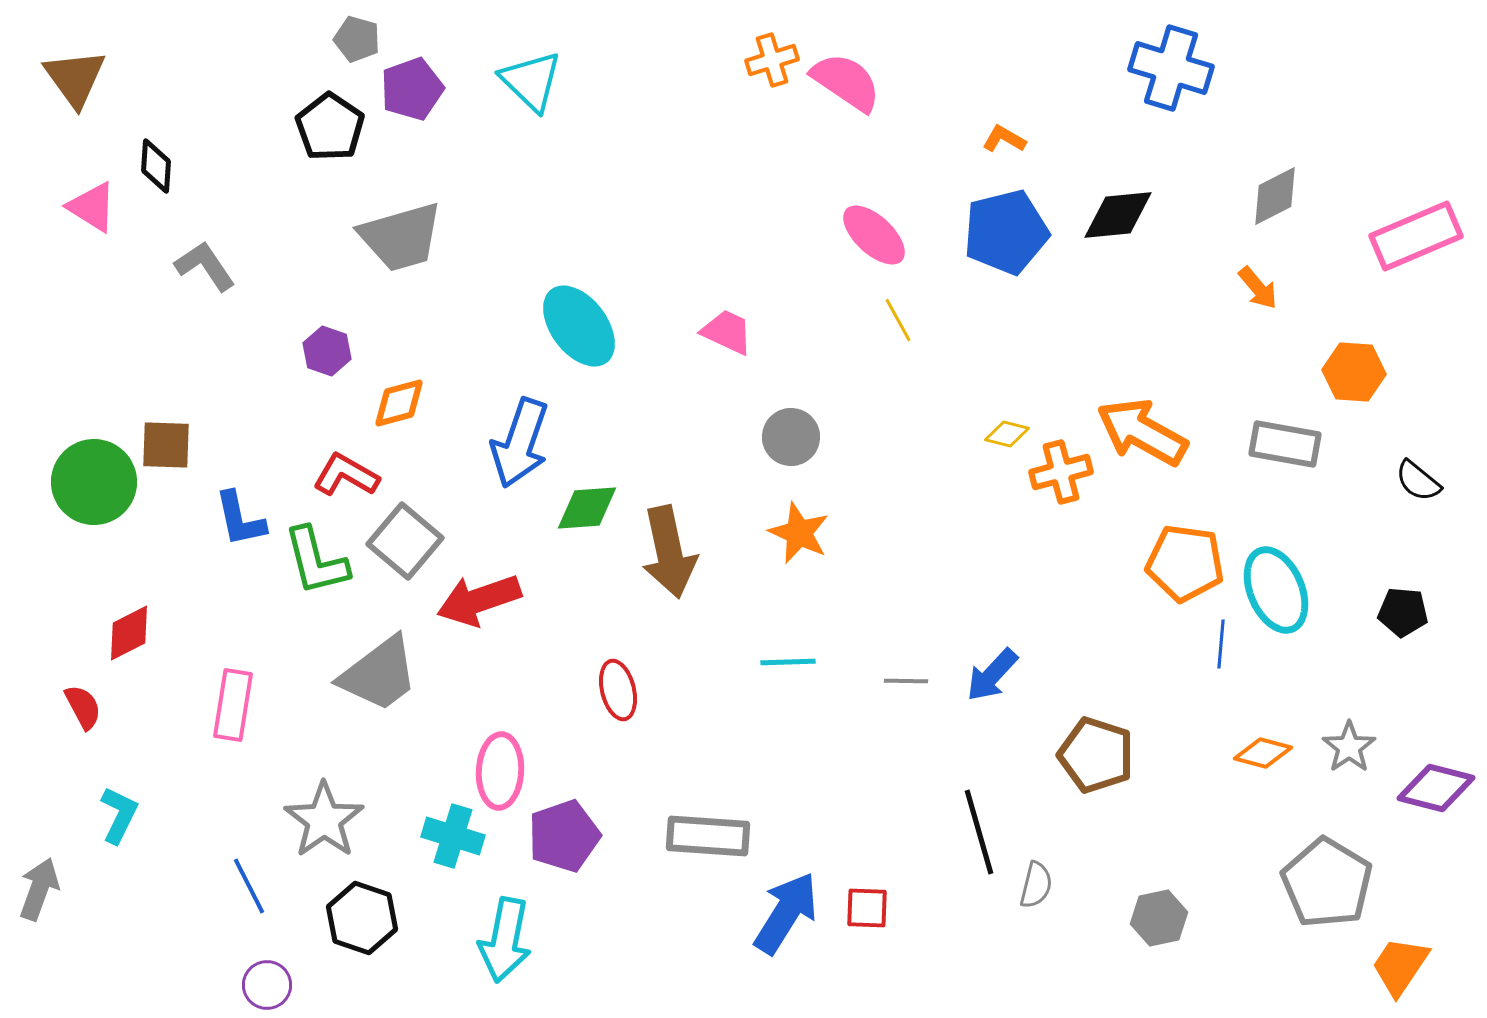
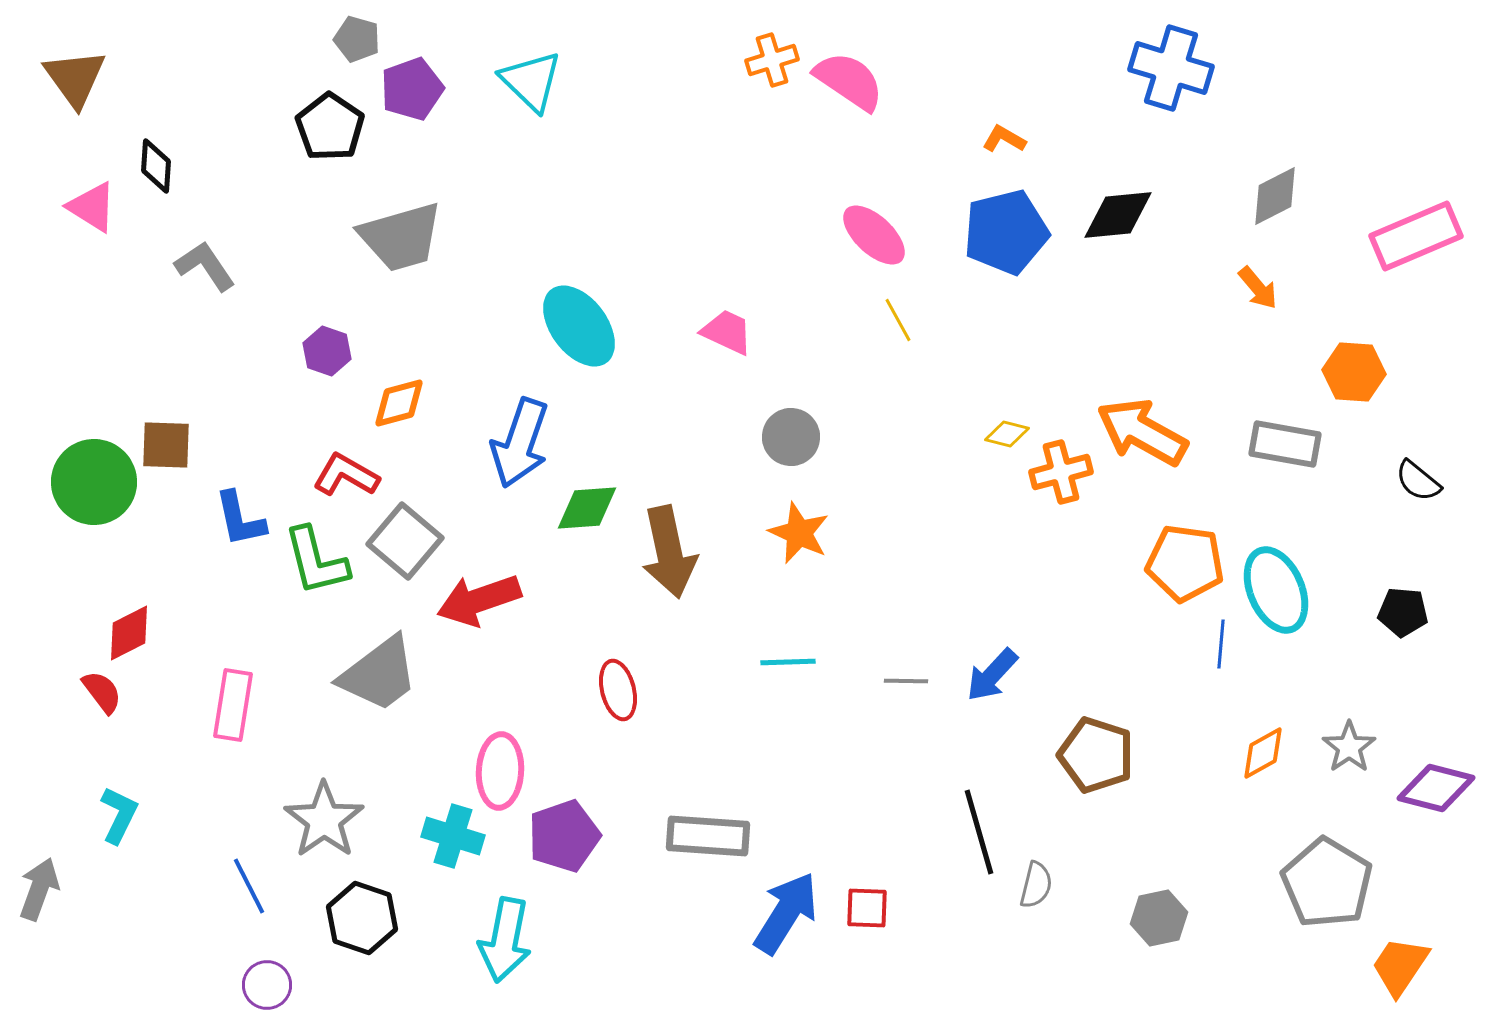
pink semicircle at (846, 82): moved 3 px right, 1 px up
red semicircle at (83, 707): moved 19 px right, 15 px up; rotated 9 degrees counterclockwise
orange diamond at (1263, 753): rotated 44 degrees counterclockwise
